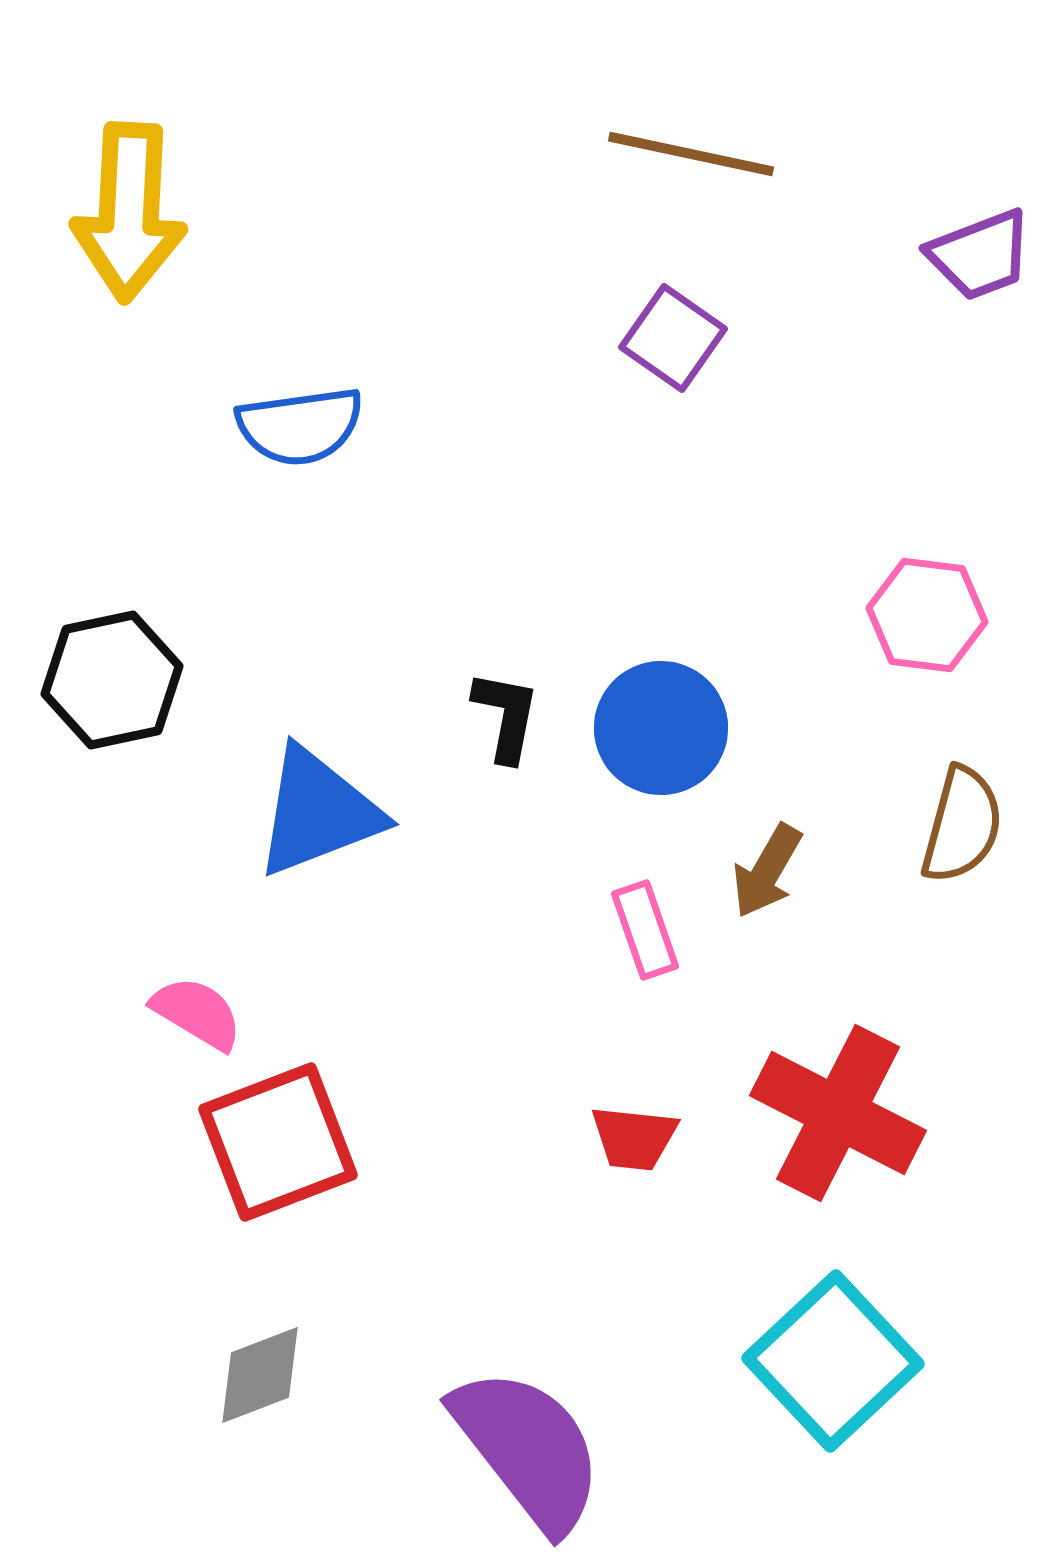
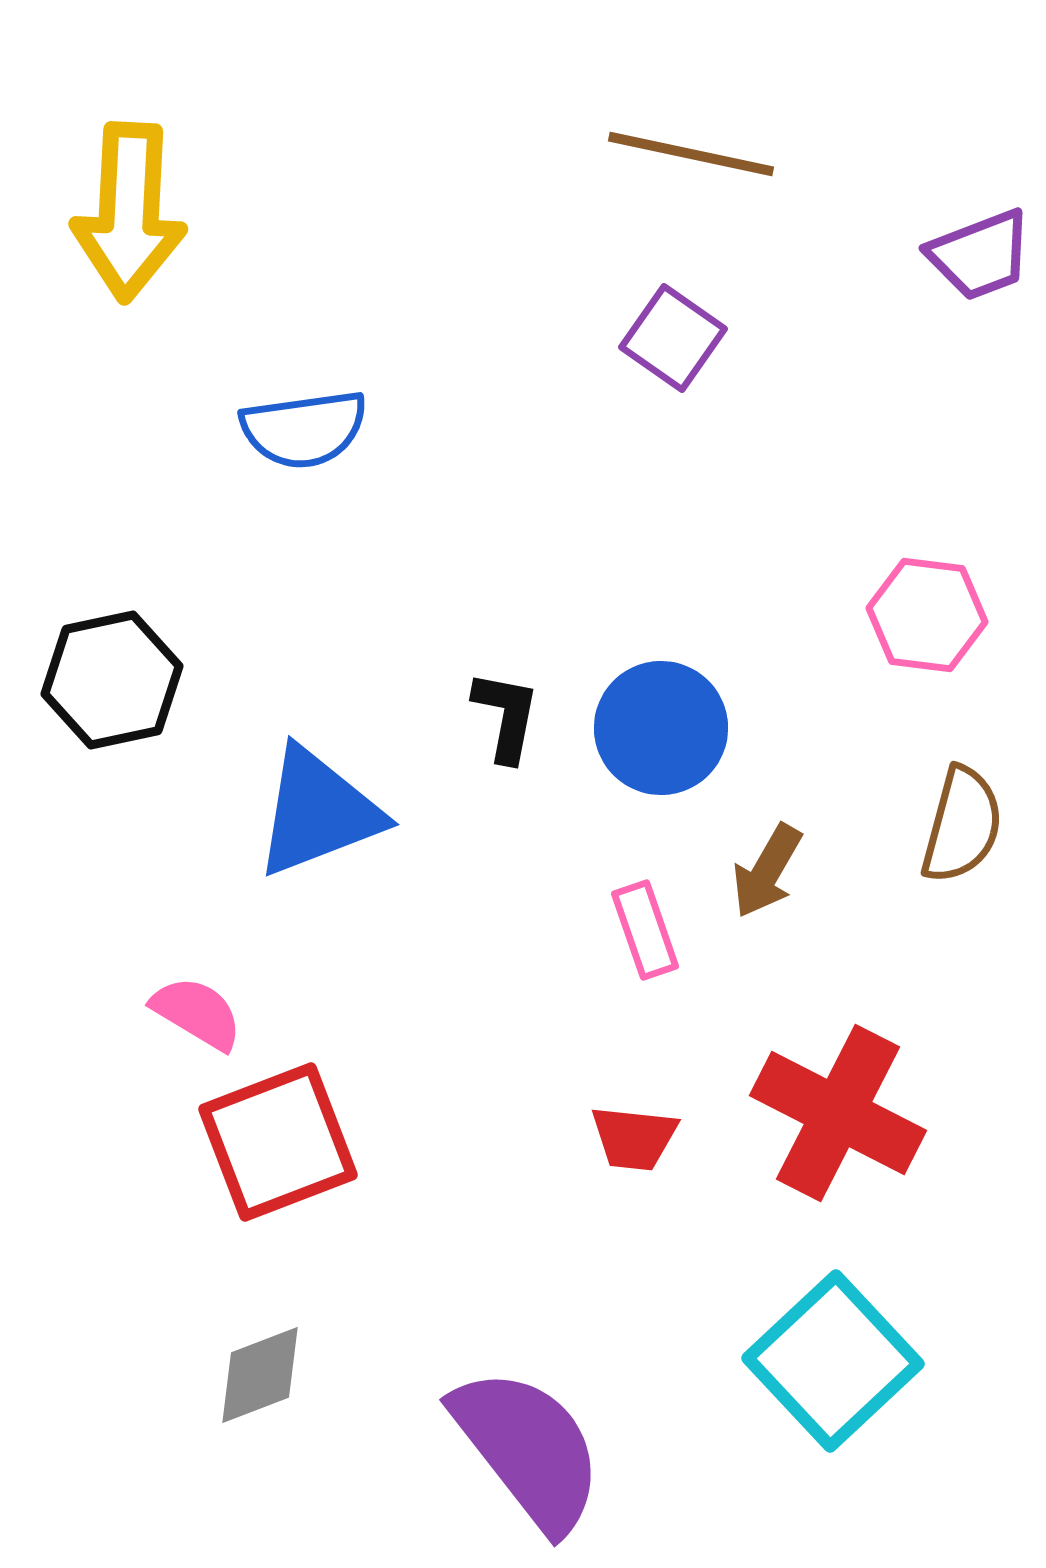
blue semicircle: moved 4 px right, 3 px down
